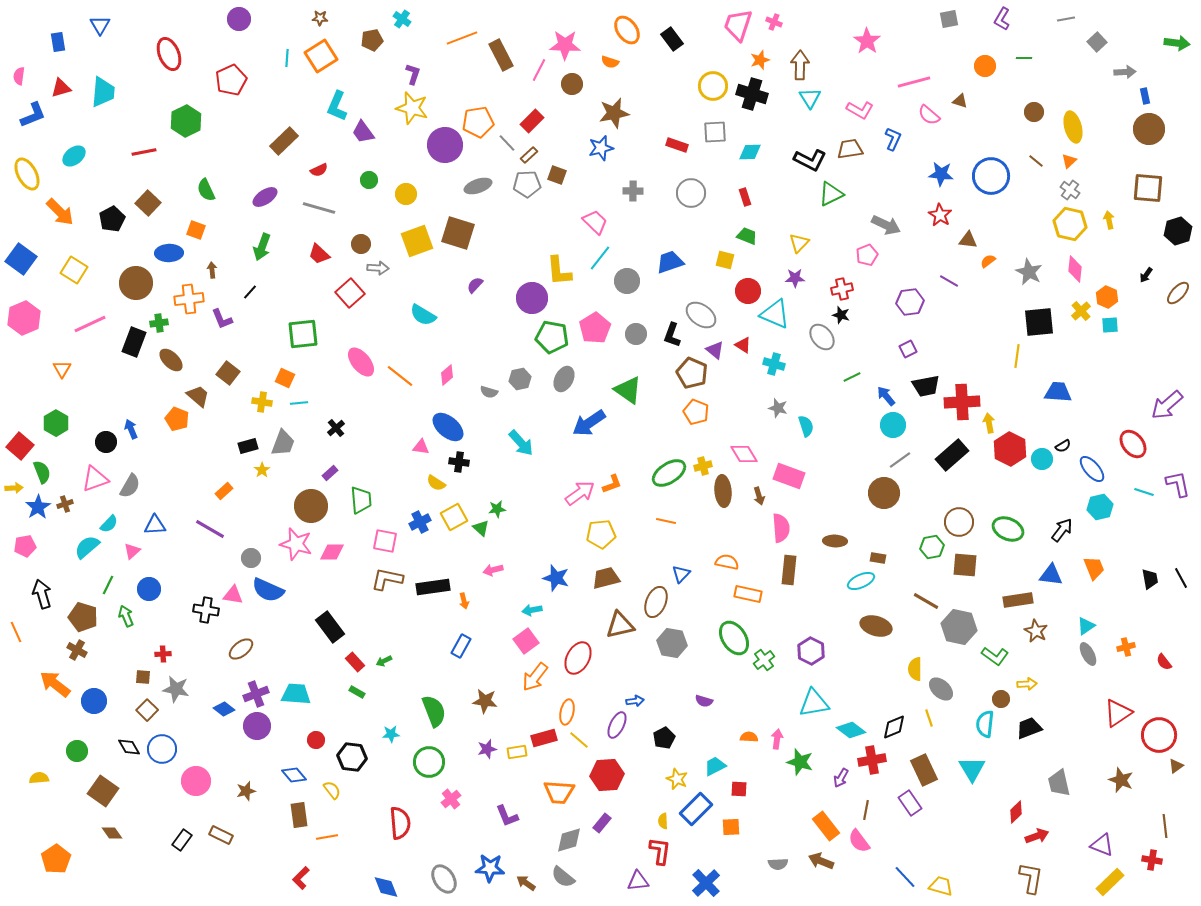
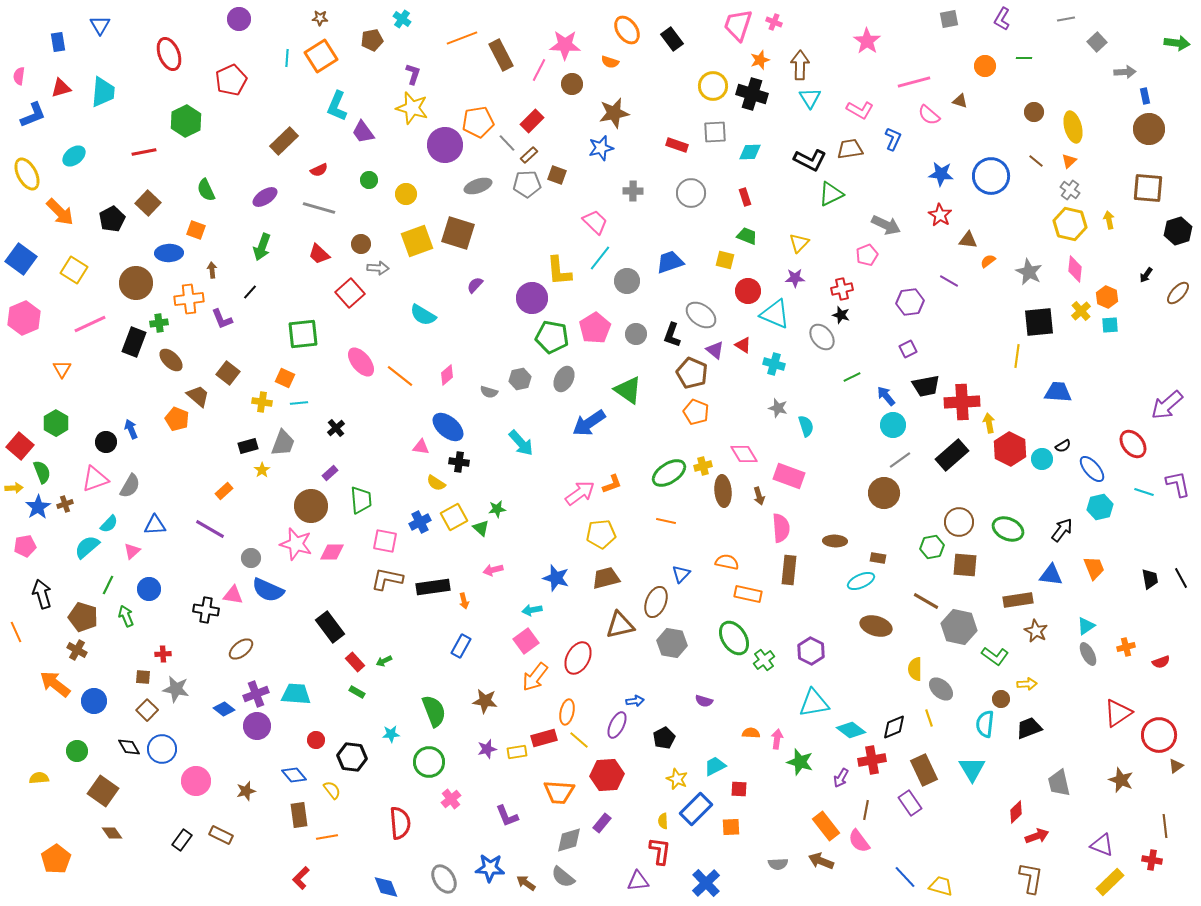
red semicircle at (1164, 662): moved 3 px left; rotated 72 degrees counterclockwise
orange semicircle at (749, 737): moved 2 px right, 4 px up
